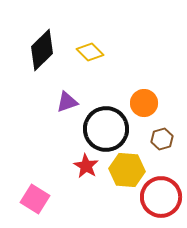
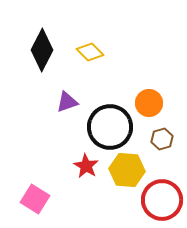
black diamond: rotated 18 degrees counterclockwise
orange circle: moved 5 px right
black circle: moved 4 px right, 2 px up
red circle: moved 1 px right, 3 px down
